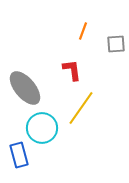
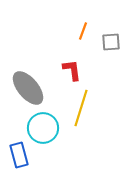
gray square: moved 5 px left, 2 px up
gray ellipse: moved 3 px right
yellow line: rotated 18 degrees counterclockwise
cyan circle: moved 1 px right
